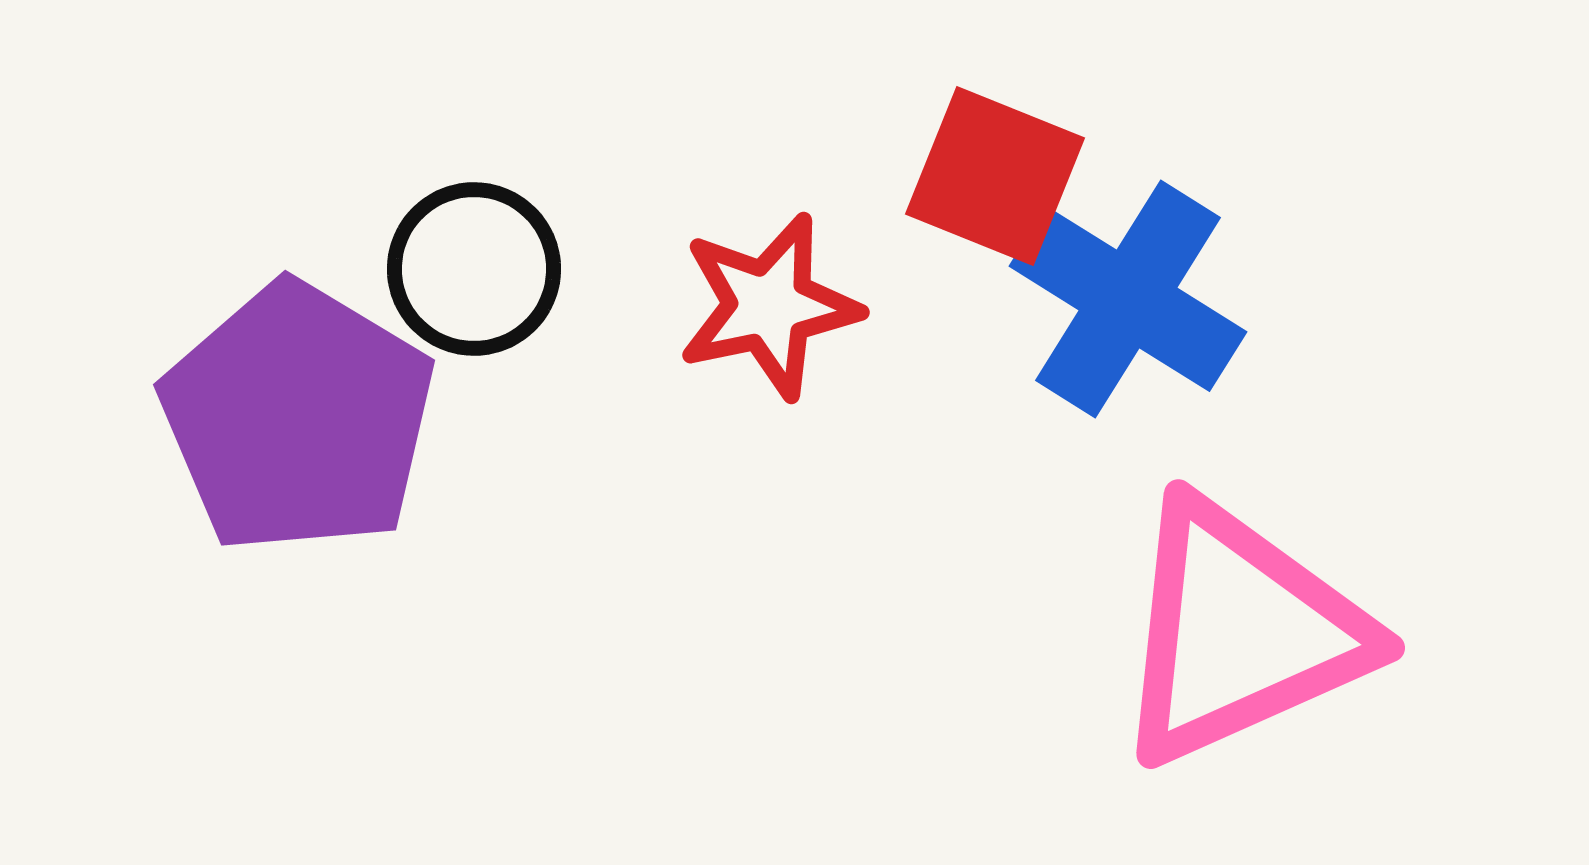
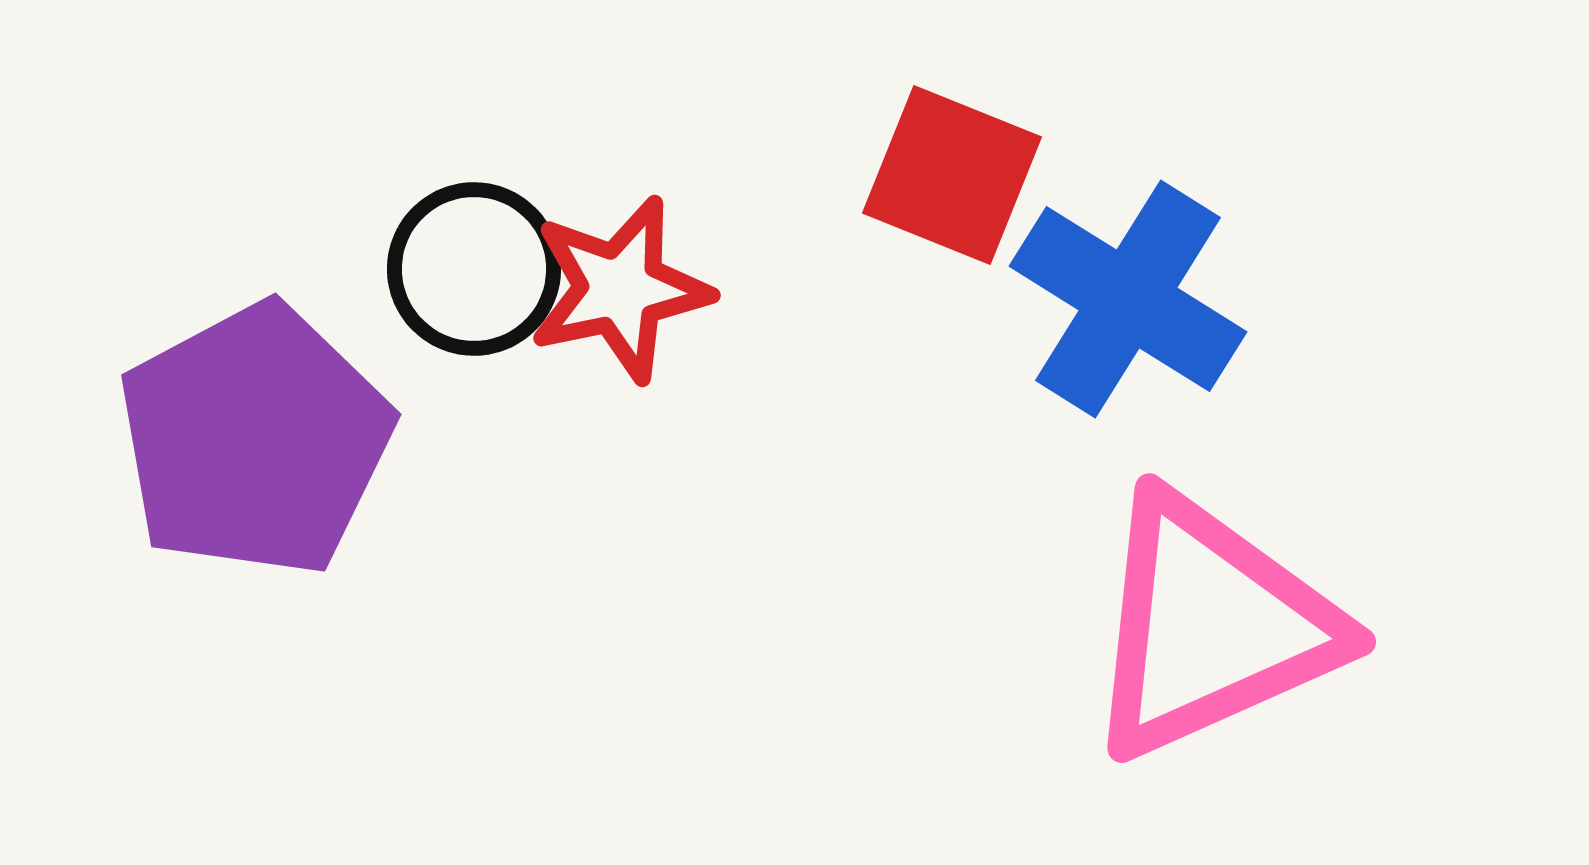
red square: moved 43 px left, 1 px up
red star: moved 149 px left, 17 px up
purple pentagon: moved 43 px left, 22 px down; rotated 13 degrees clockwise
pink triangle: moved 29 px left, 6 px up
